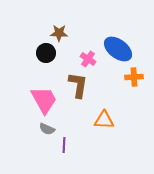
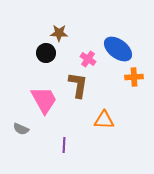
gray semicircle: moved 26 px left
